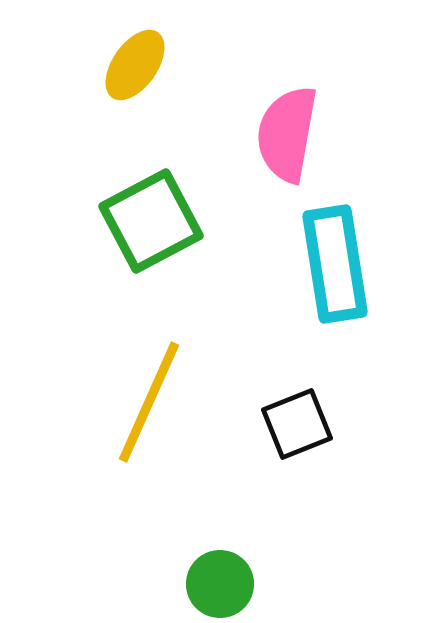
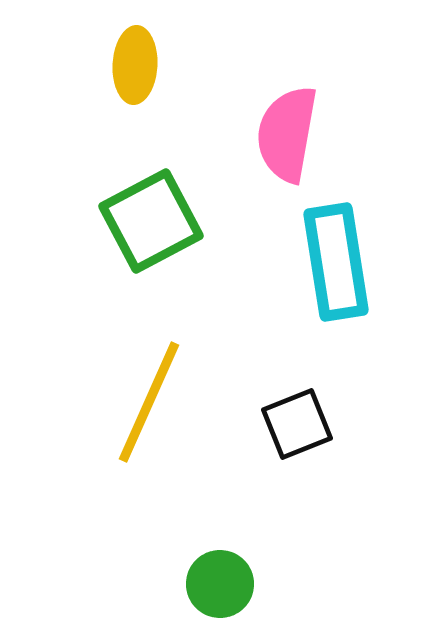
yellow ellipse: rotated 32 degrees counterclockwise
cyan rectangle: moved 1 px right, 2 px up
